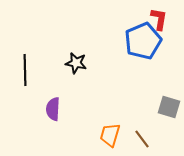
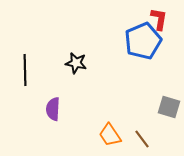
orange trapezoid: rotated 50 degrees counterclockwise
